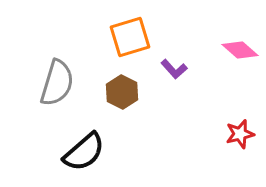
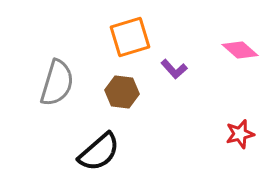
brown hexagon: rotated 20 degrees counterclockwise
black semicircle: moved 15 px right
